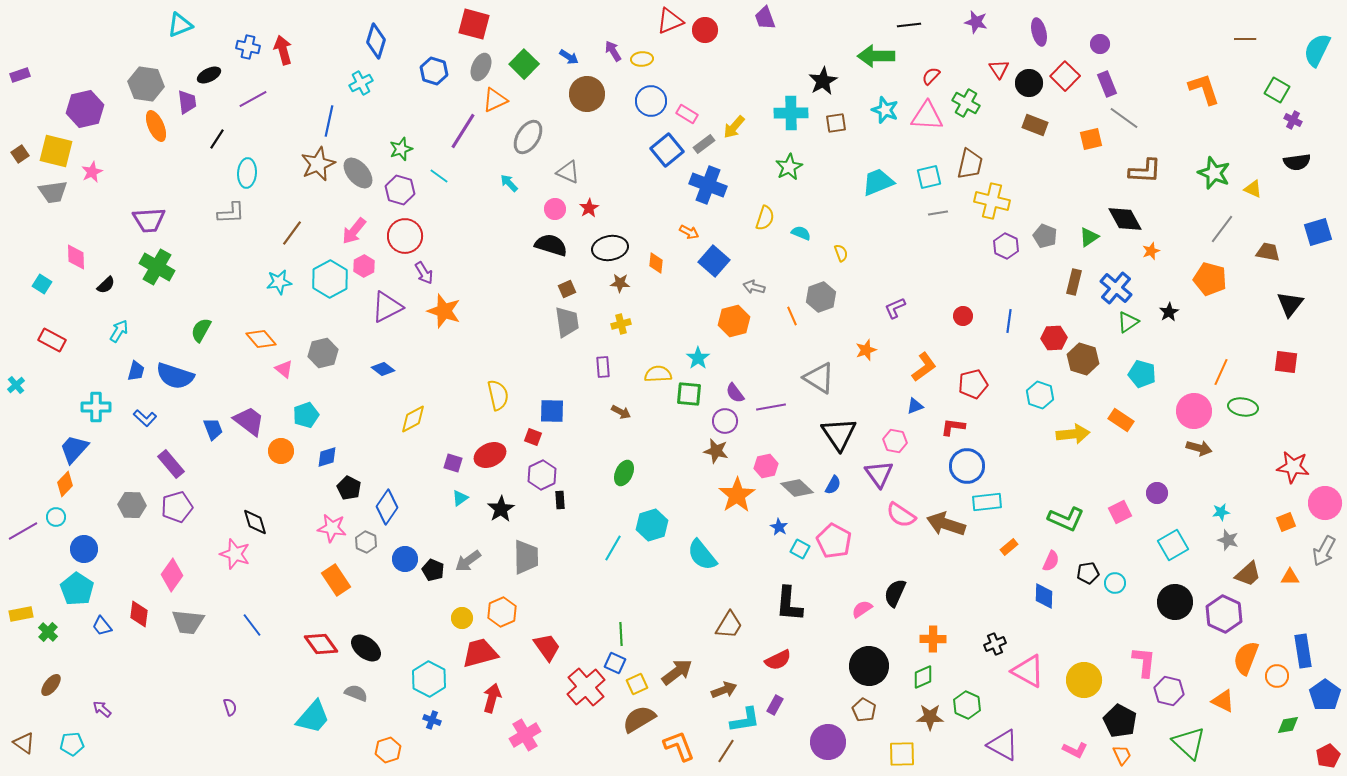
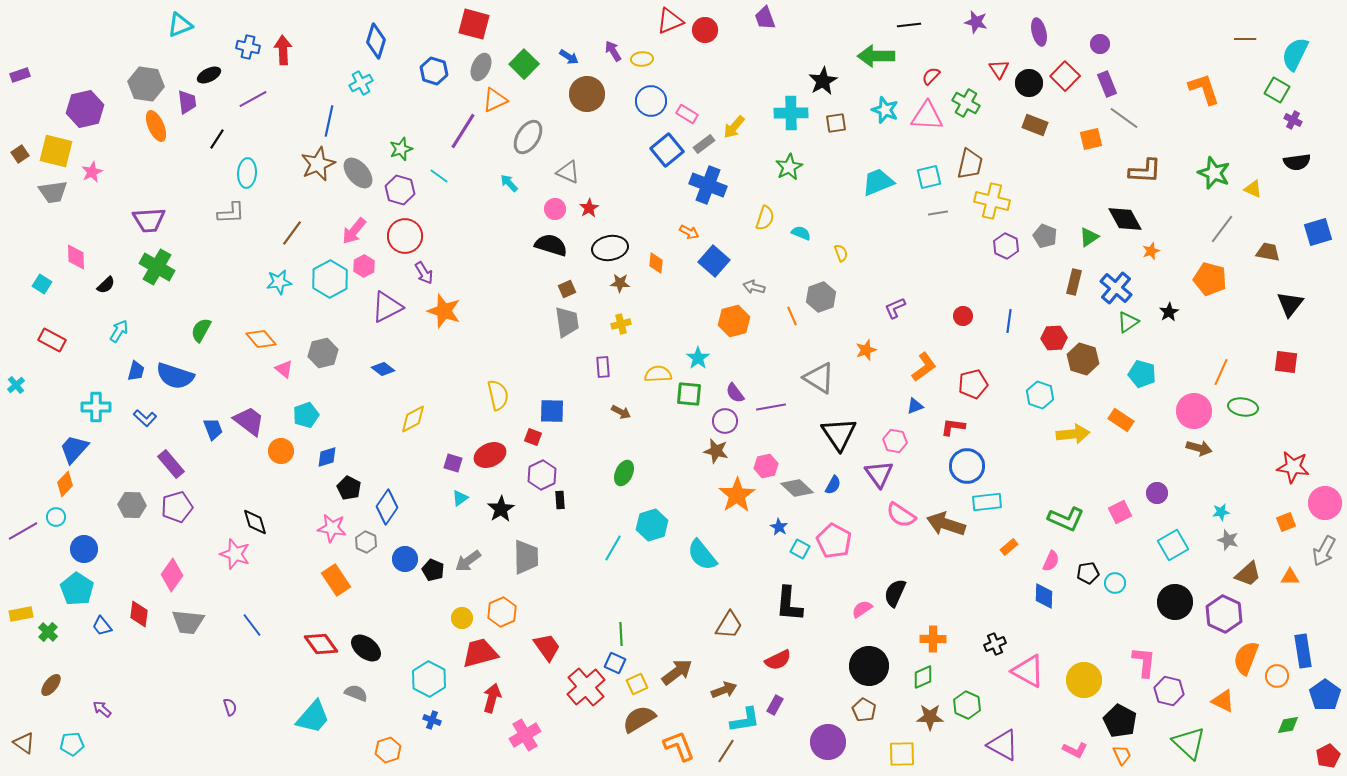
red arrow at (283, 50): rotated 12 degrees clockwise
cyan semicircle at (1317, 50): moved 22 px left, 4 px down
